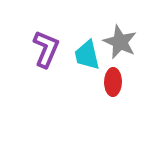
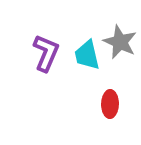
purple L-shape: moved 4 px down
red ellipse: moved 3 px left, 22 px down
